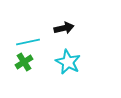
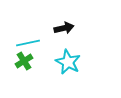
cyan line: moved 1 px down
green cross: moved 1 px up
